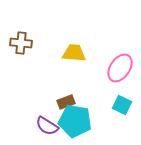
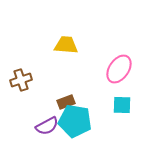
brown cross: moved 37 px down; rotated 25 degrees counterclockwise
yellow trapezoid: moved 8 px left, 8 px up
pink ellipse: moved 1 px left, 1 px down
cyan square: rotated 24 degrees counterclockwise
purple semicircle: rotated 60 degrees counterclockwise
